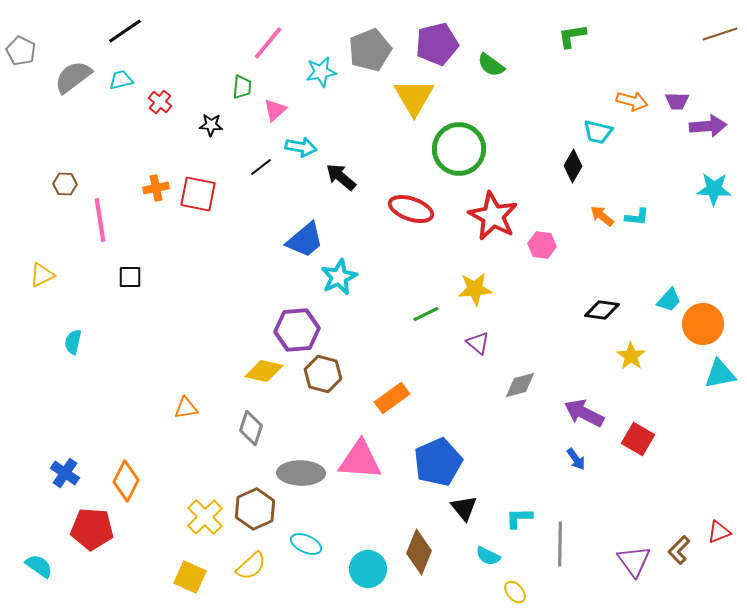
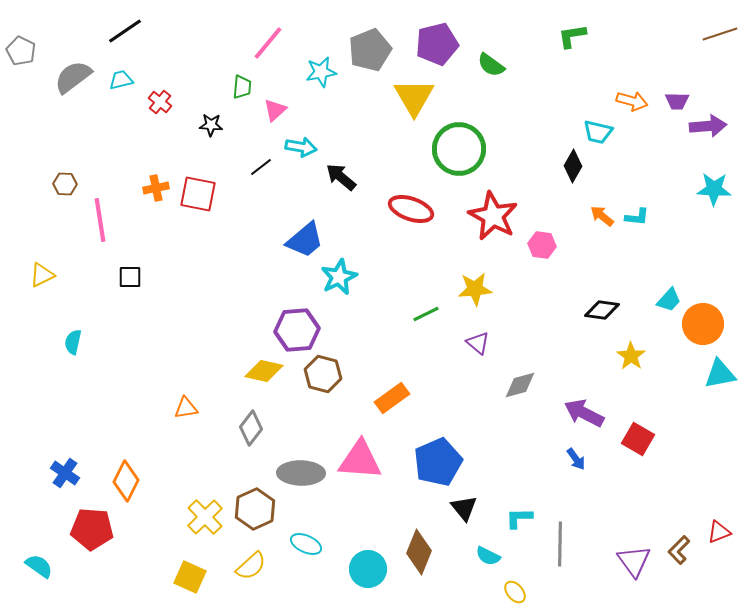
gray diamond at (251, 428): rotated 20 degrees clockwise
